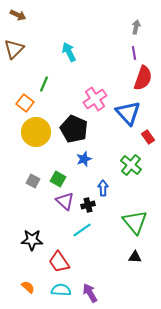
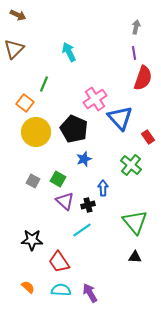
blue triangle: moved 8 px left, 5 px down
